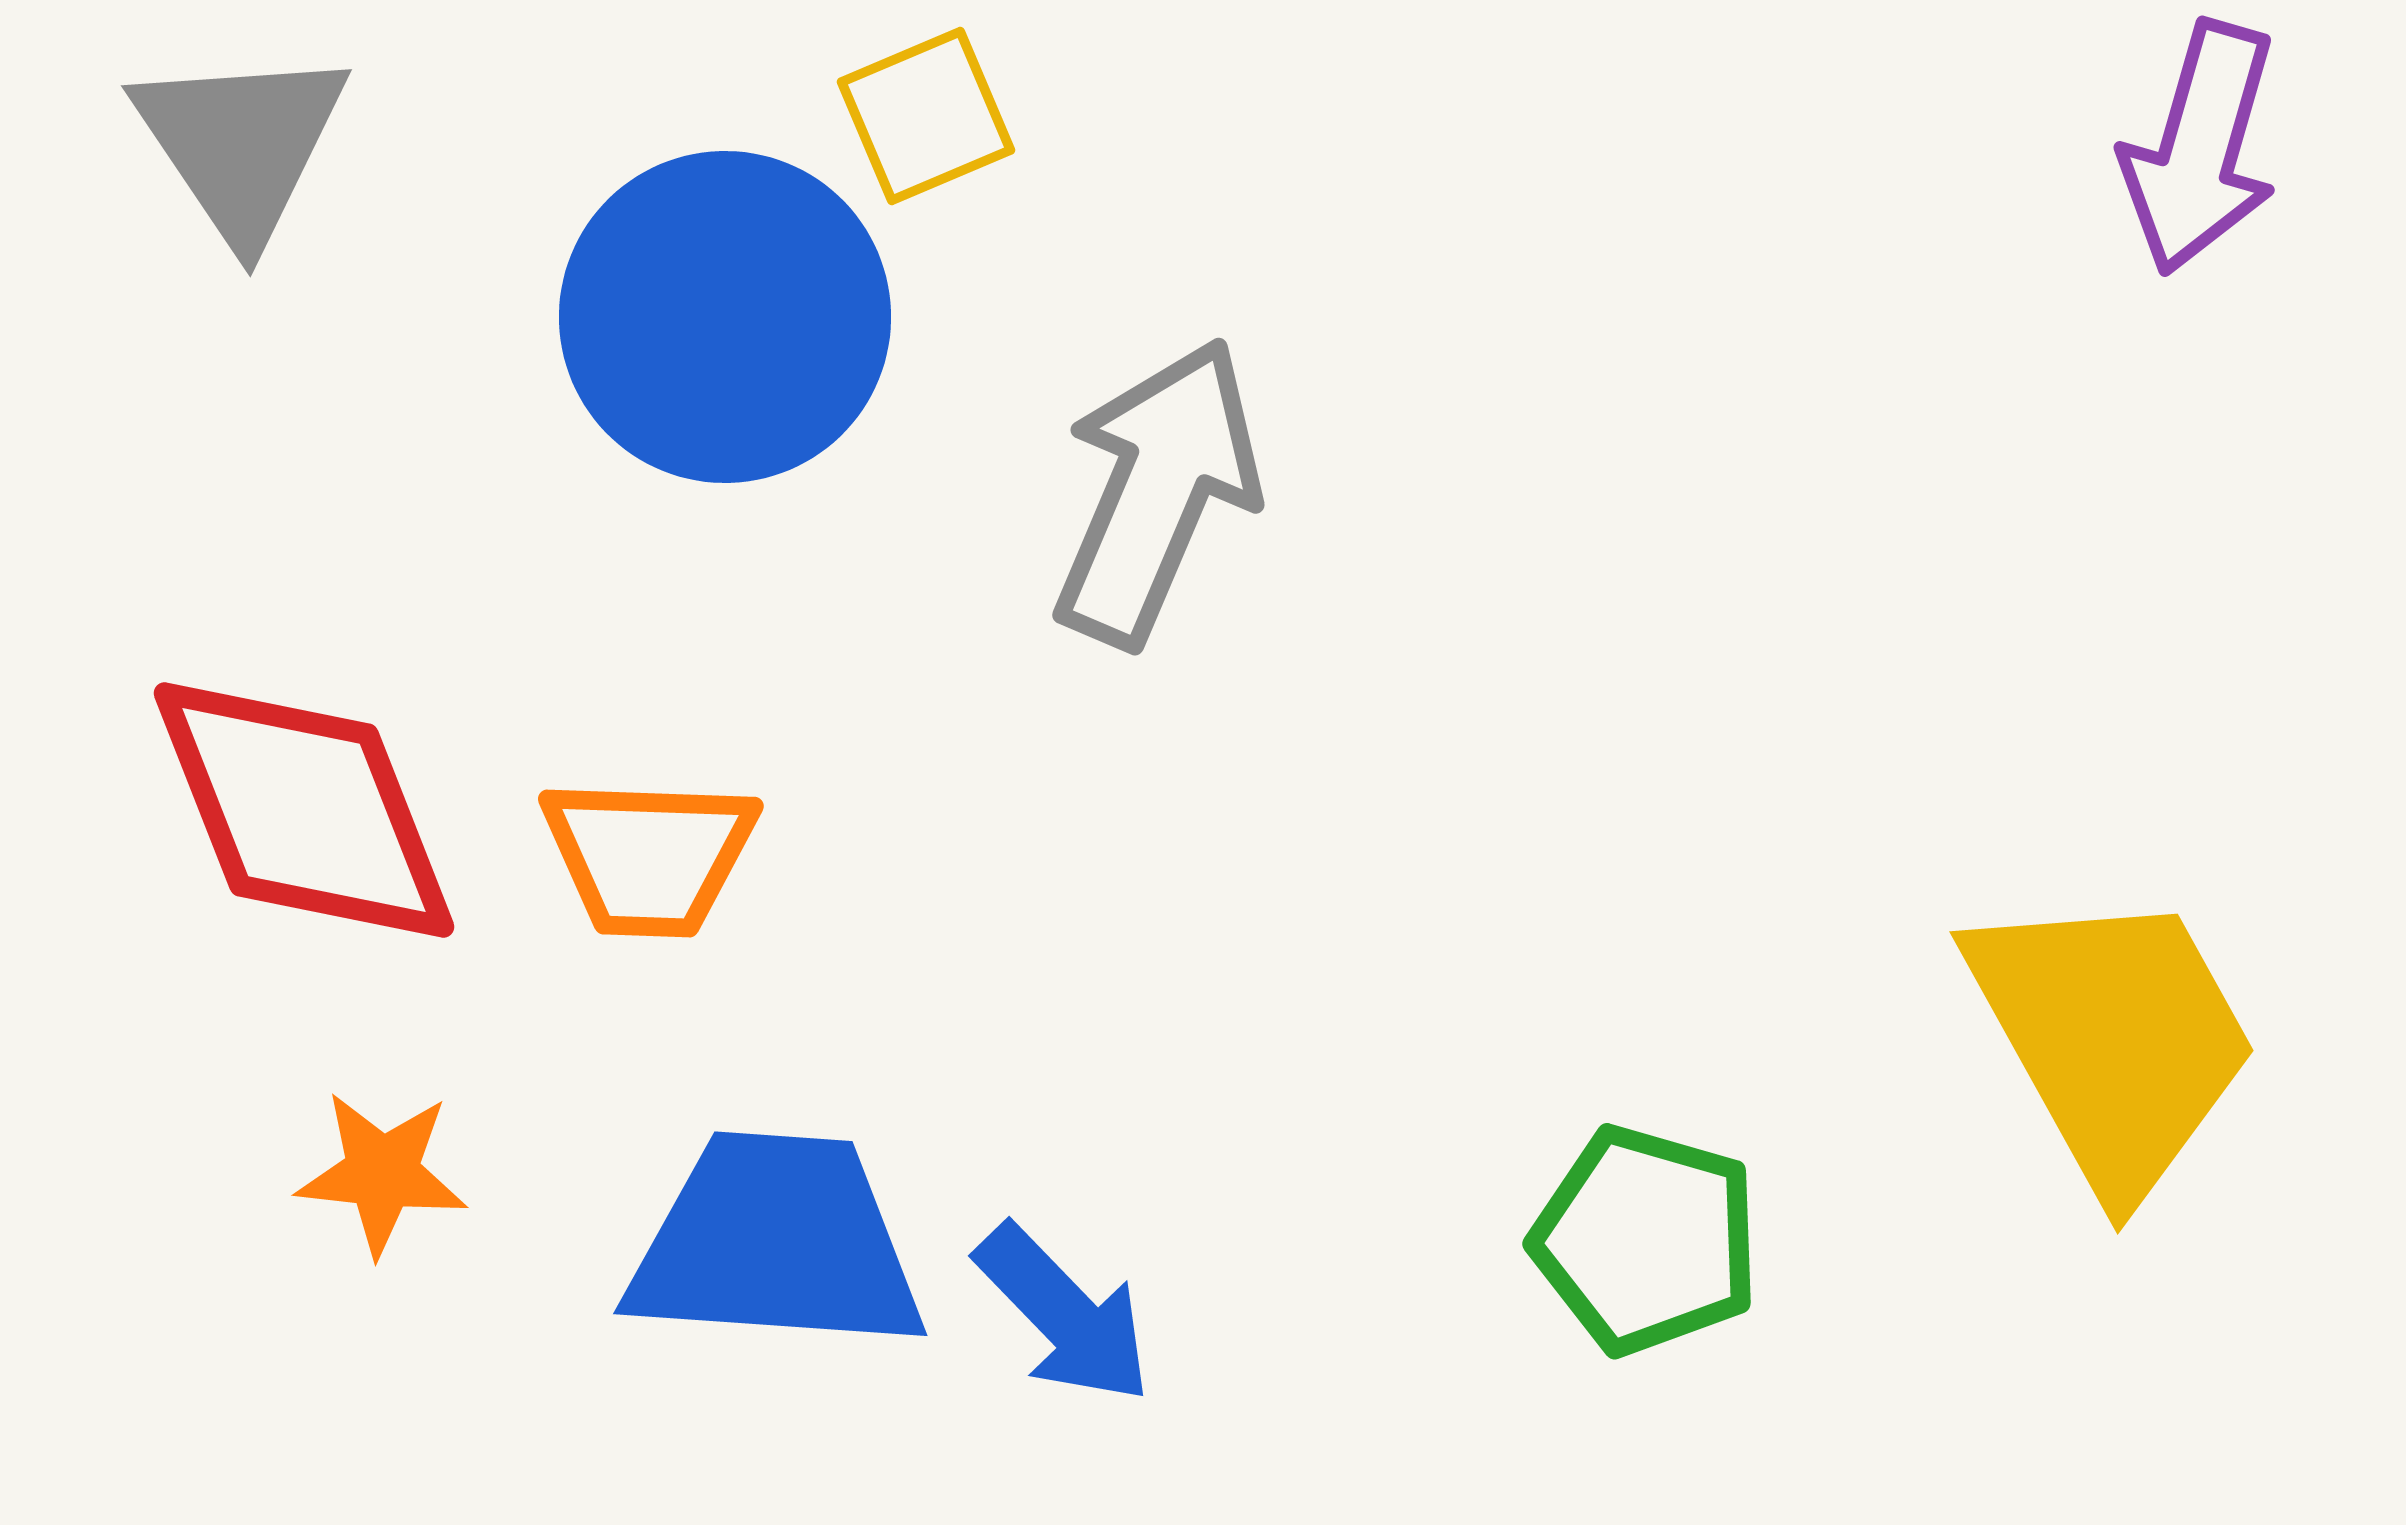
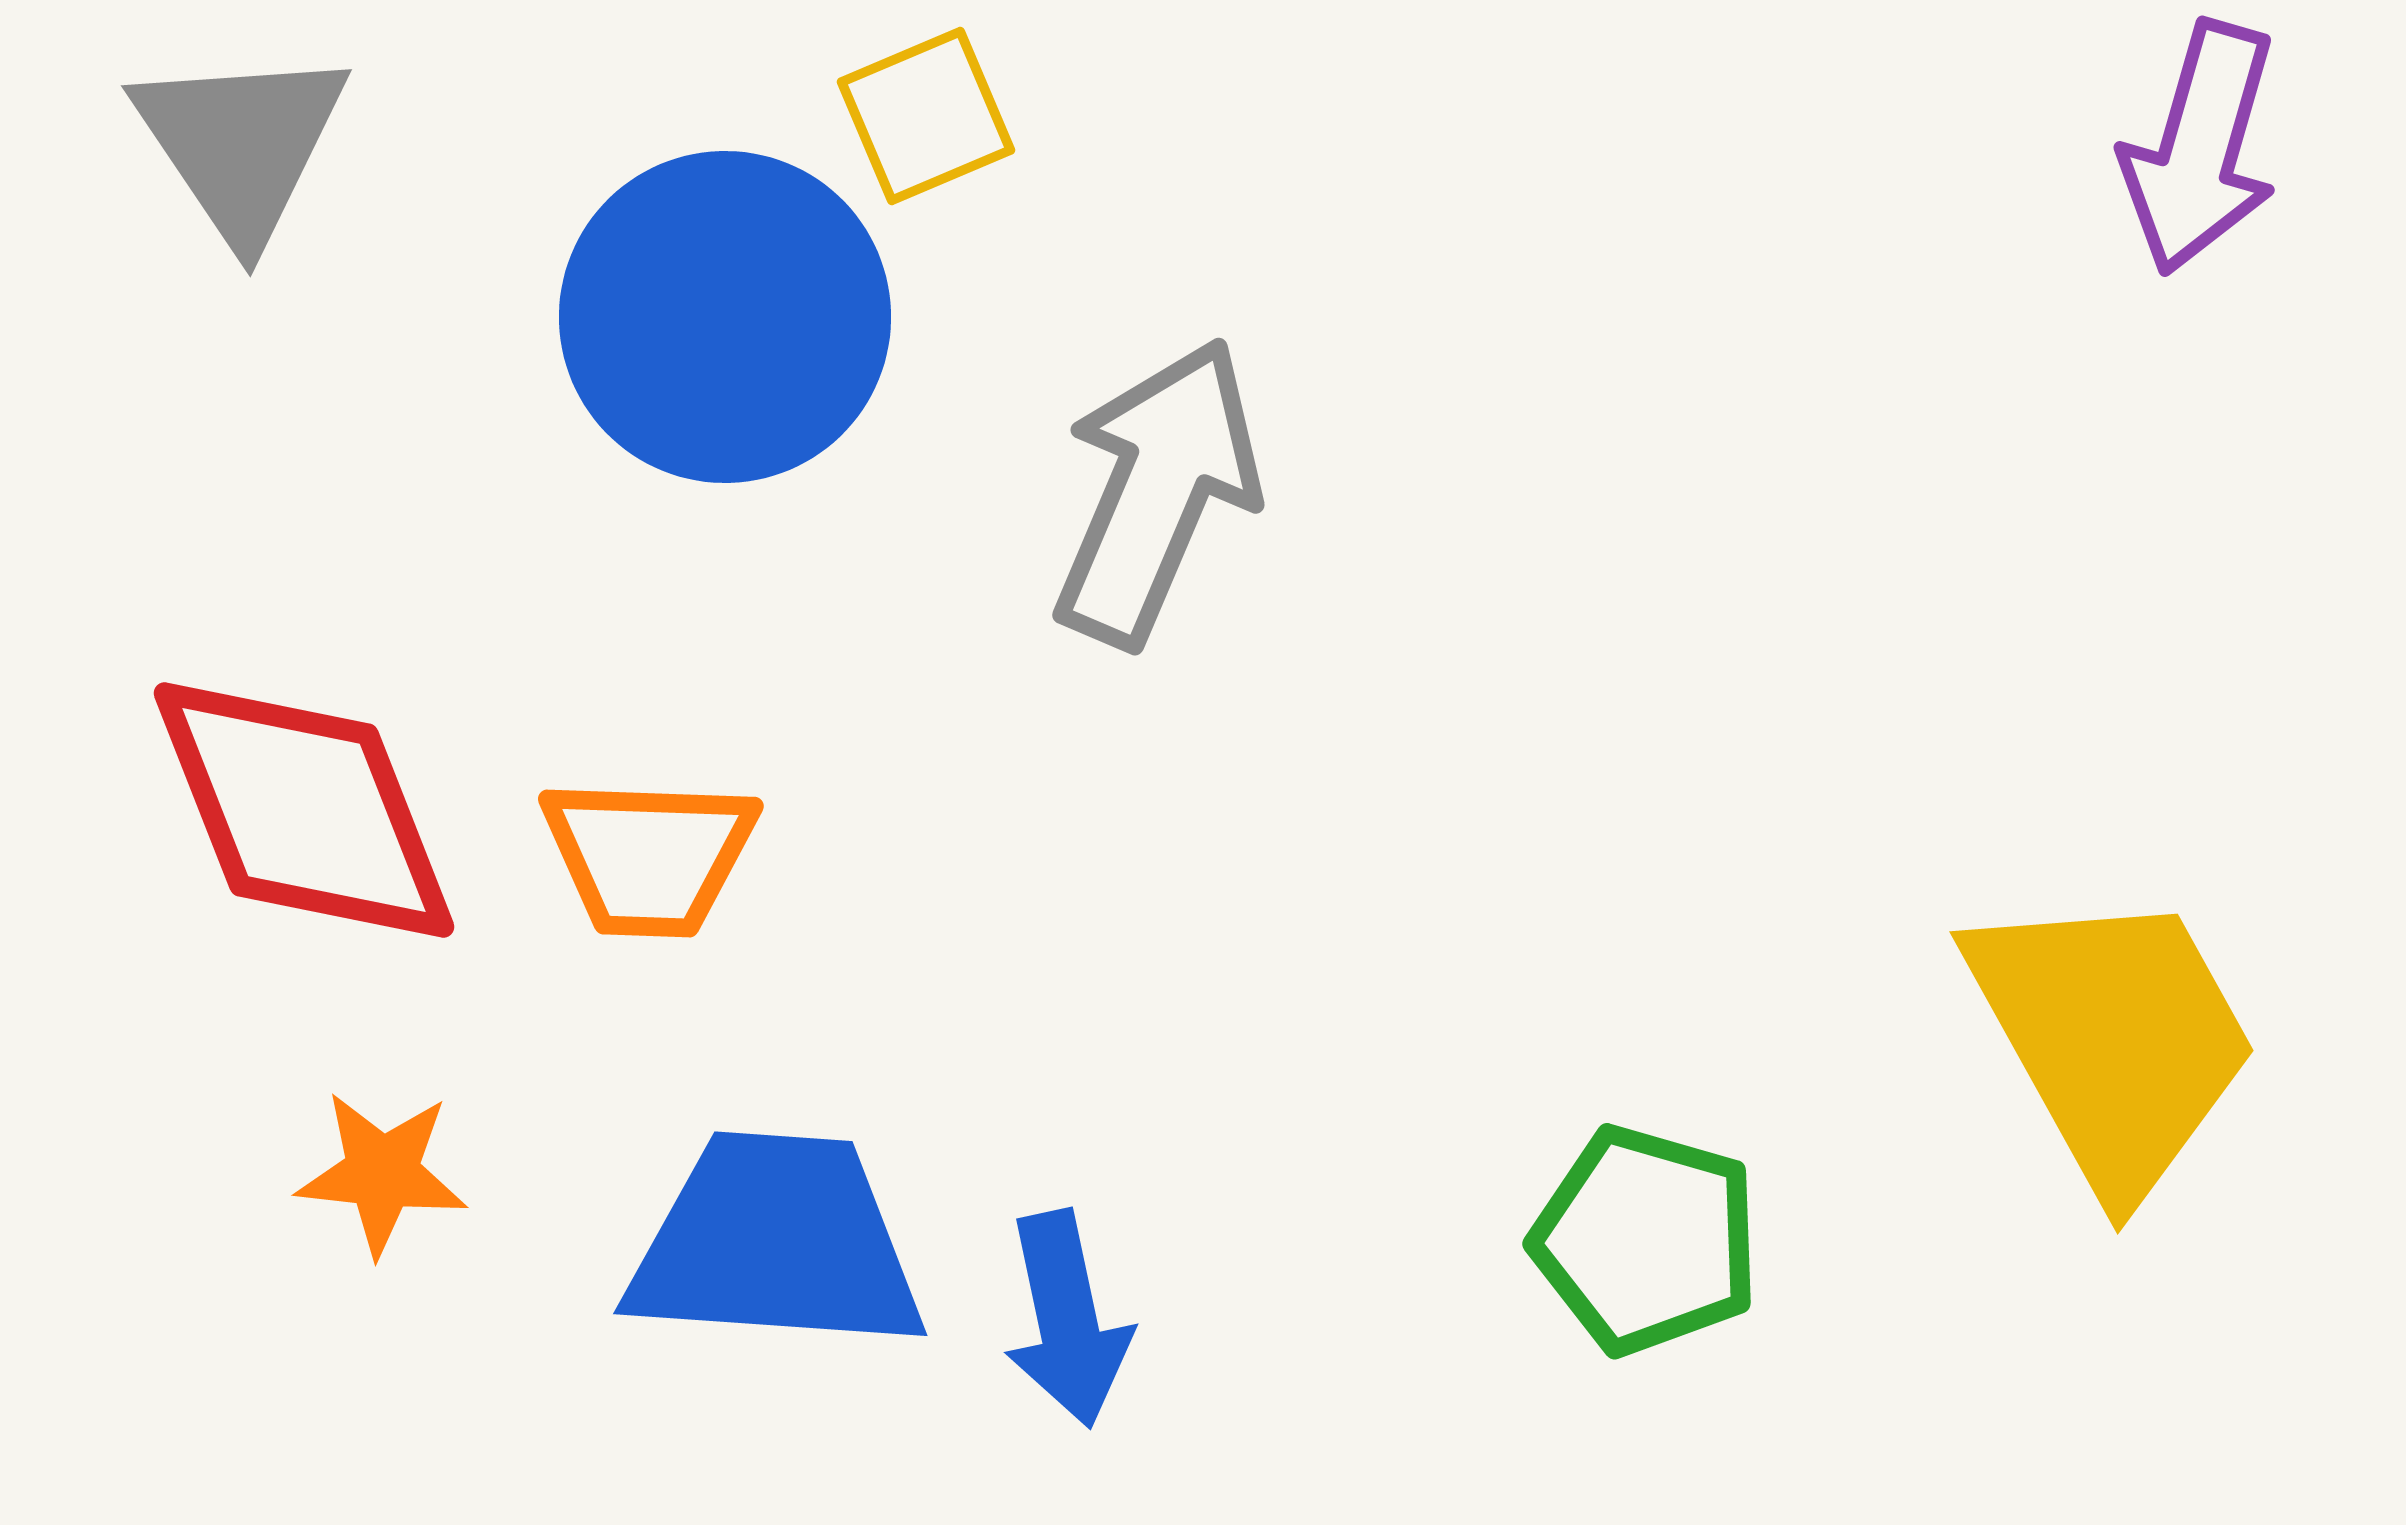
blue arrow: moved 3 px right, 5 px down; rotated 32 degrees clockwise
